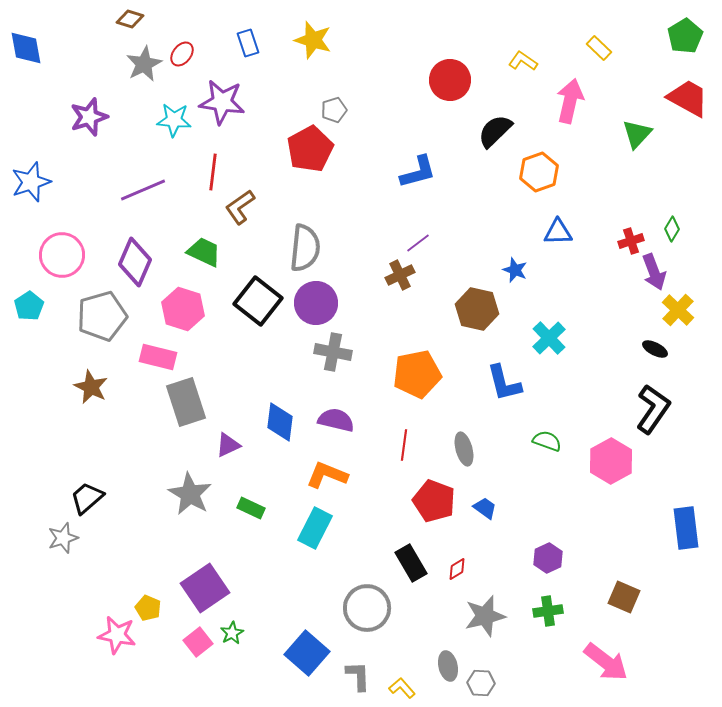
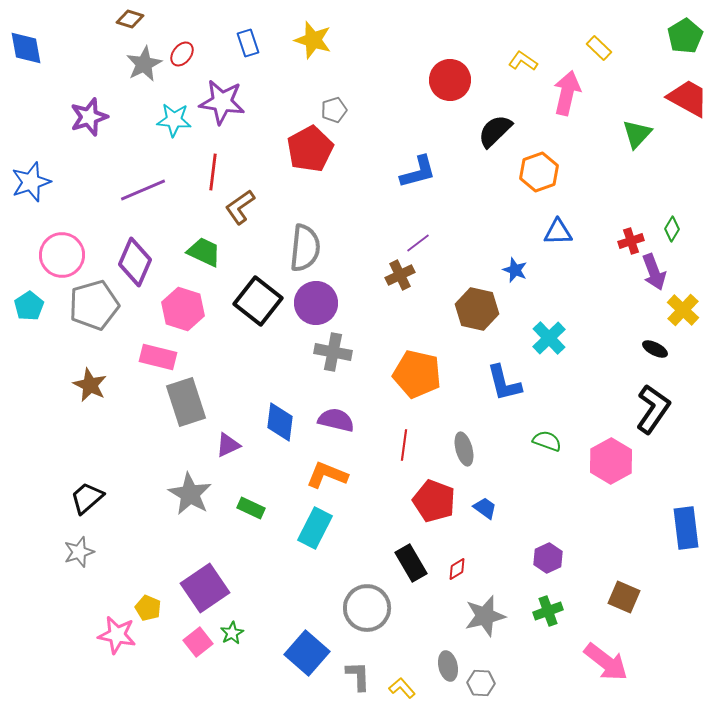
pink arrow at (570, 101): moved 3 px left, 8 px up
yellow cross at (678, 310): moved 5 px right
gray pentagon at (102, 316): moved 8 px left, 11 px up
orange pentagon at (417, 374): rotated 24 degrees clockwise
brown star at (91, 387): moved 1 px left, 2 px up
gray star at (63, 538): moved 16 px right, 14 px down
green cross at (548, 611): rotated 12 degrees counterclockwise
